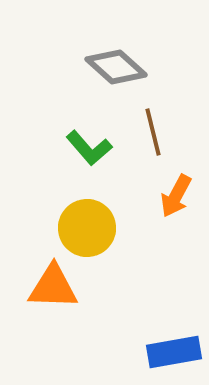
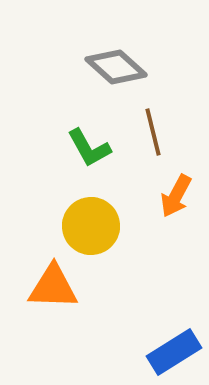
green L-shape: rotated 12 degrees clockwise
yellow circle: moved 4 px right, 2 px up
blue rectangle: rotated 22 degrees counterclockwise
